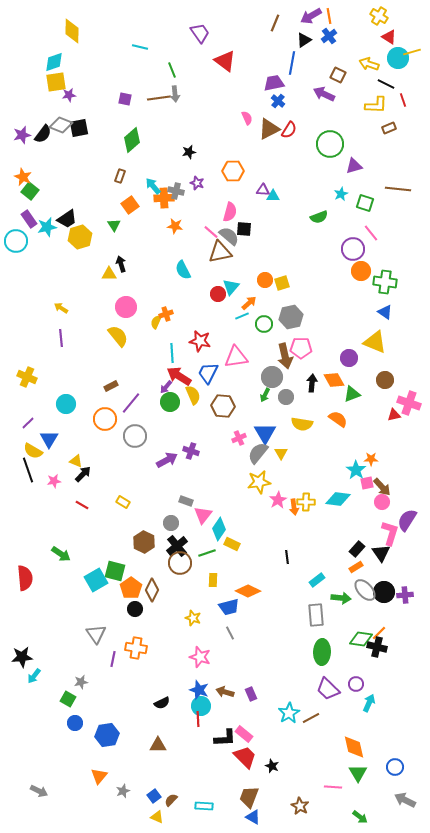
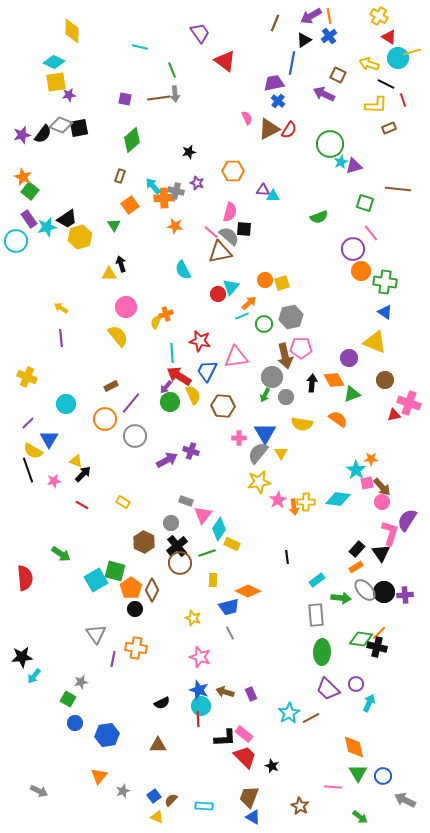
cyan diamond at (54, 62): rotated 45 degrees clockwise
cyan star at (341, 194): moved 32 px up
blue trapezoid at (208, 373): moved 1 px left, 2 px up
pink cross at (239, 438): rotated 24 degrees clockwise
blue circle at (395, 767): moved 12 px left, 9 px down
